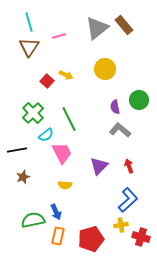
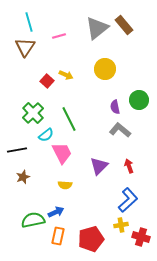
brown triangle: moved 4 px left
blue arrow: rotated 91 degrees counterclockwise
